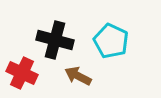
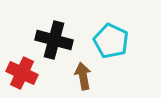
black cross: moved 1 px left
brown arrow: moved 5 px right; rotated 52 degrees clockwise
